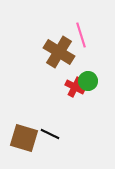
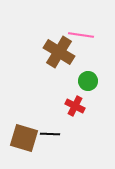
pink line: rotated 65 degrees counterclockwise
red cross: moved 19 px down
black line: rotated 24 degrees counterclockwise
